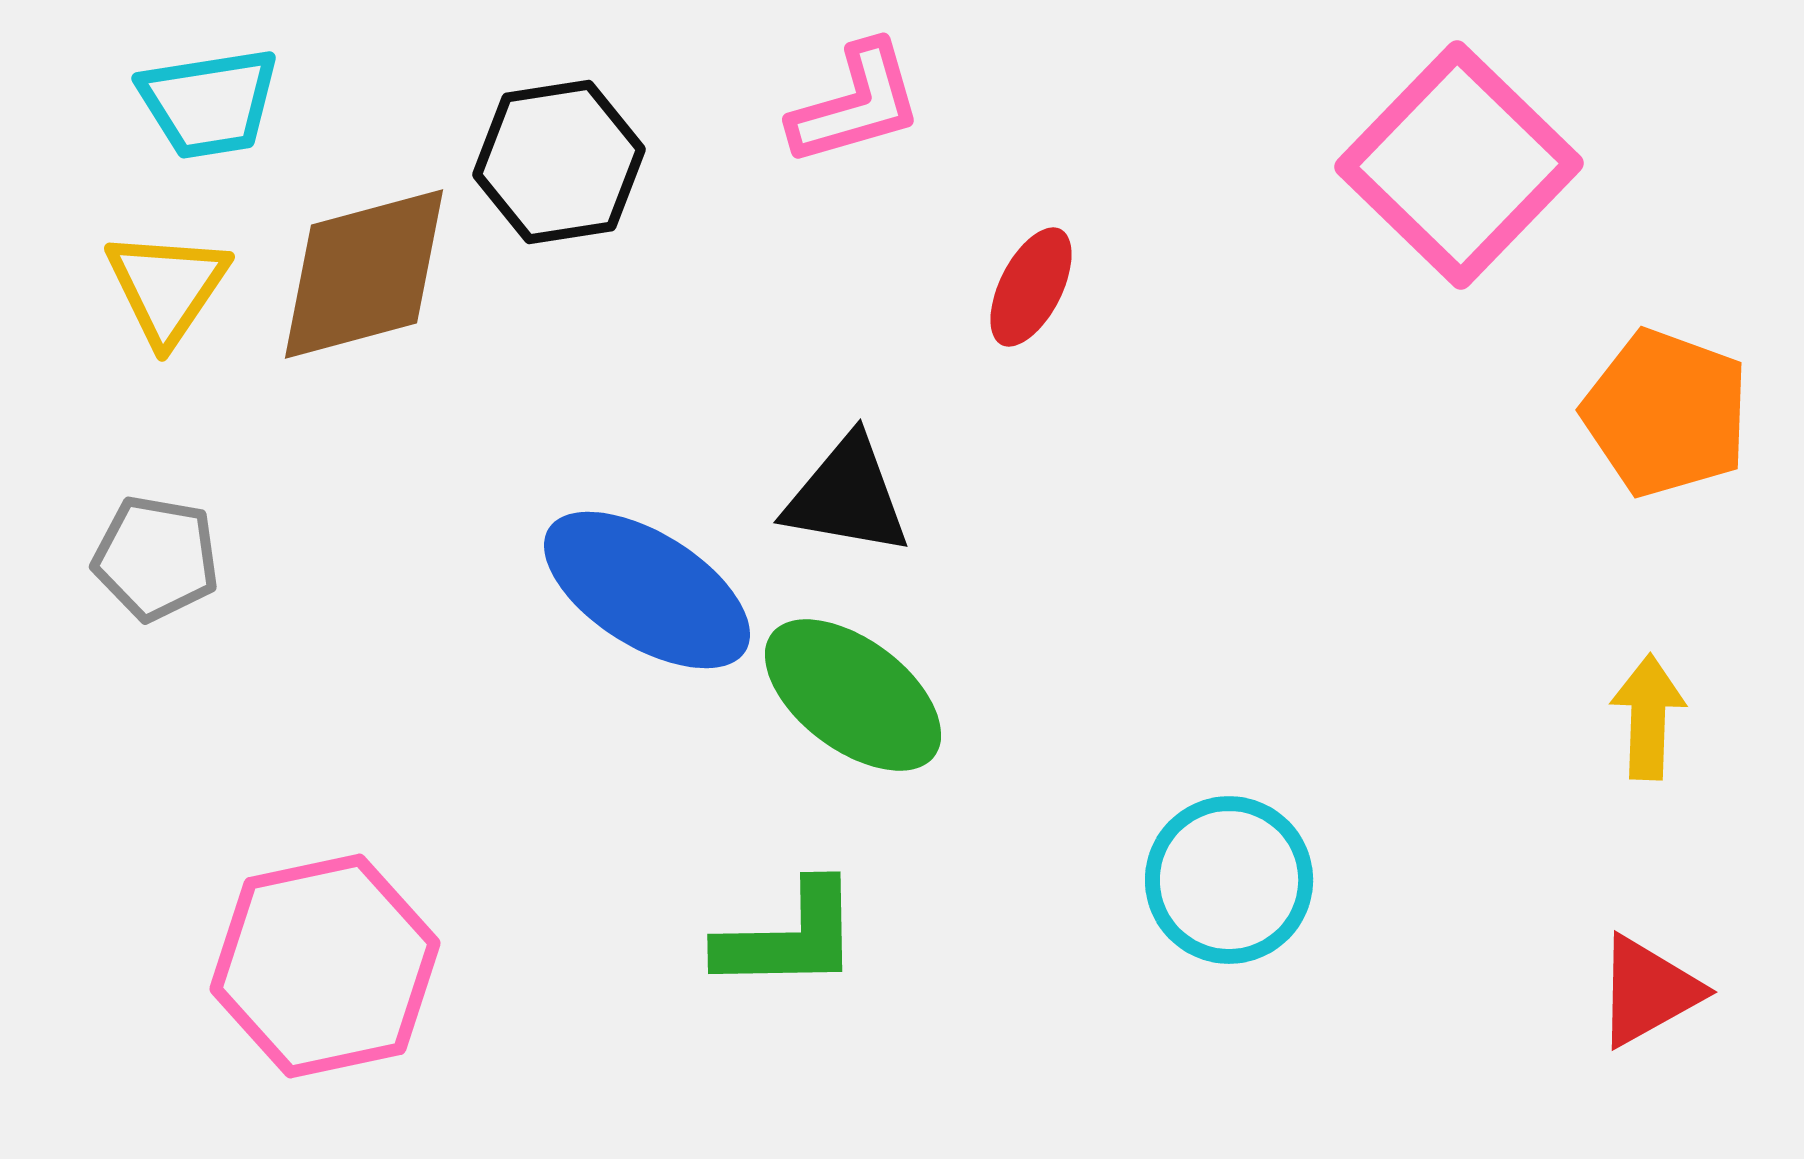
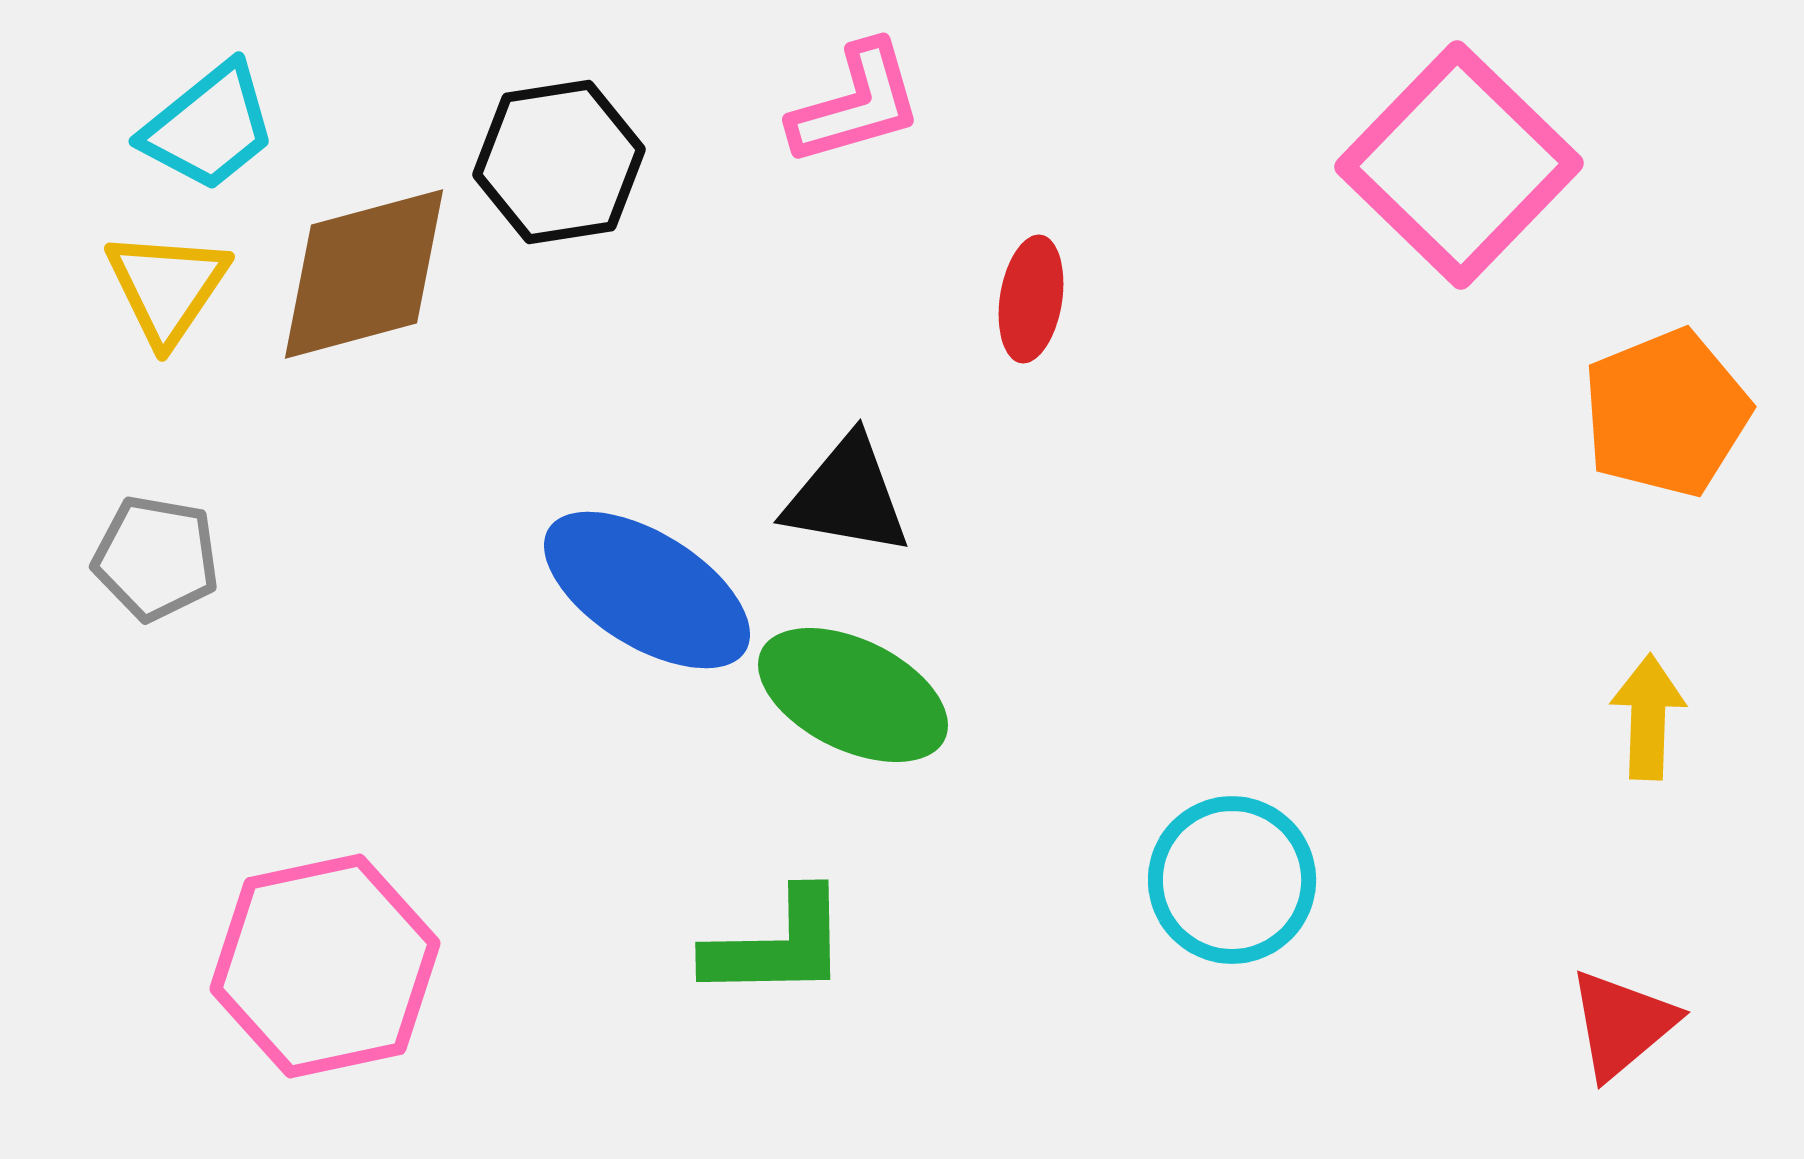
cyan trapezoid: moved 24 px down; rotated 30 degrees counterclockwise
red ellipse: moved 12 px down; rotated 18 degrees counterclockwise
orange pentagon: rotated 30 degrees clockwise
green ellipse: rotated 11 degrees counterclockwise
cyan circle: moved 3 px right
green L-shape: moved 12 px left, 8 px down
red triangle: moved 26 px left, 33 px down; rotated 11 degrees counterclockwise
